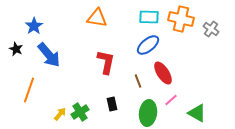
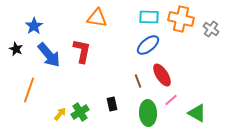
red L-shape: moved 24 px left, 11 px up
red ellipse: moved 1 px left, 2 px down
green ellipse: rotated 10 degrees counterclockwise
